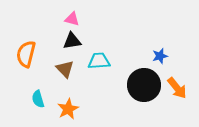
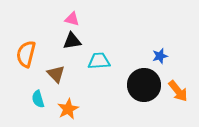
brown triangle: moved 9 px left, 5 px down
orange arrow: moved 1 px right, 3 px down
